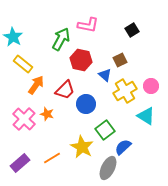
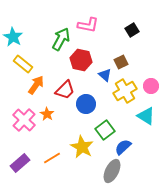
brown square: moved 1 px right, 2 px down
orange star: rotated 16 degrees clockwise
pink cross: moved 1 px down
gray ellipse: moved 4 px right, 3 px down
